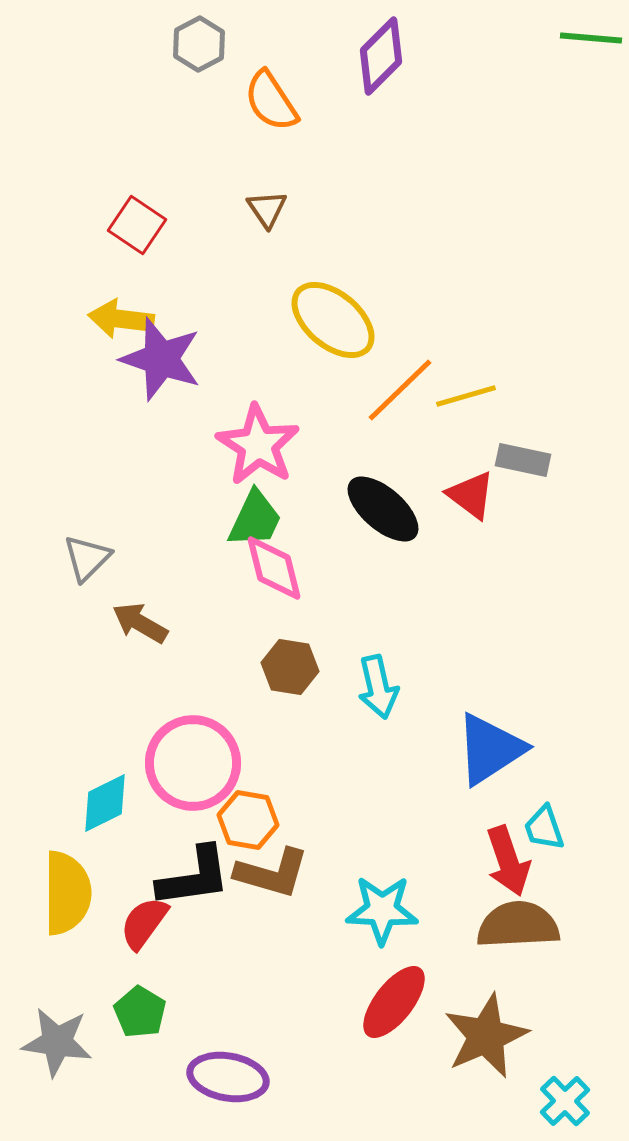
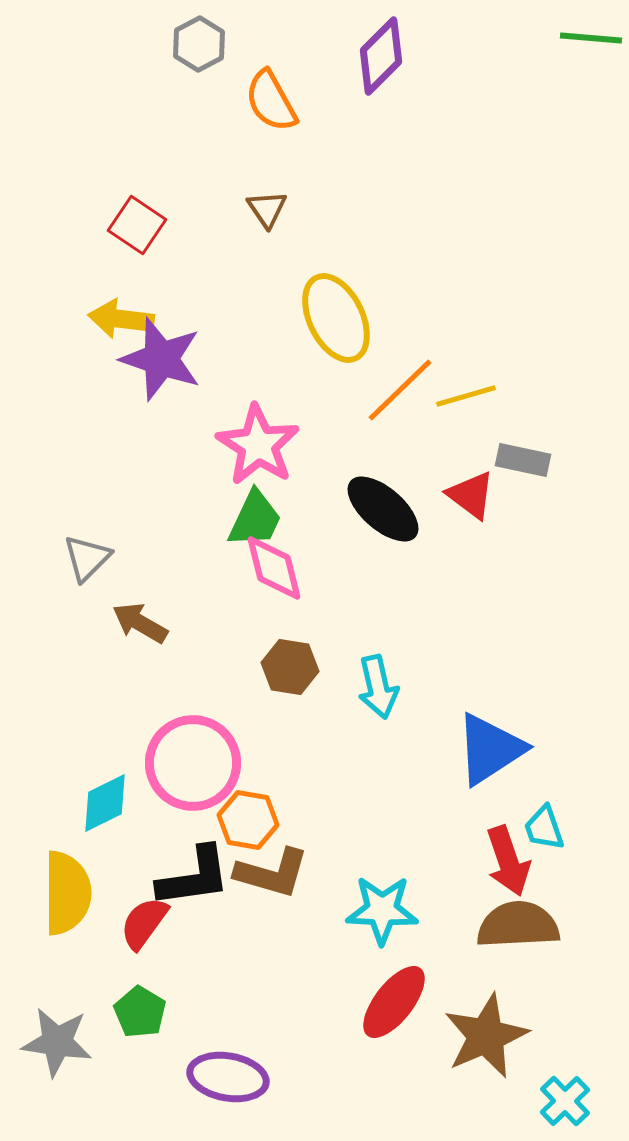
orange semicircle: rotated 4 degrees clockwise
yellow ellipse: moved 3 px right, 2 px up; rotated 24 degrees clockwise
